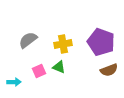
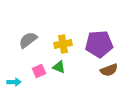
purple pentagon: moved 2 px left, 2 px down; rotated 24 degrees counterclockwise
